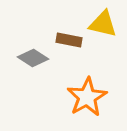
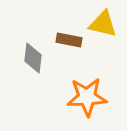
gray diamond: rotated 64 degrees clockwise
orange star: rotated 27 degrees clockwise
